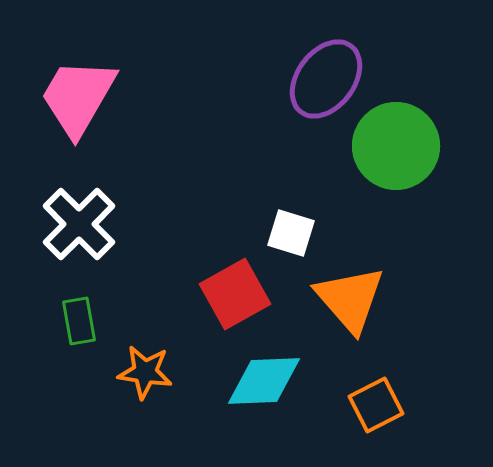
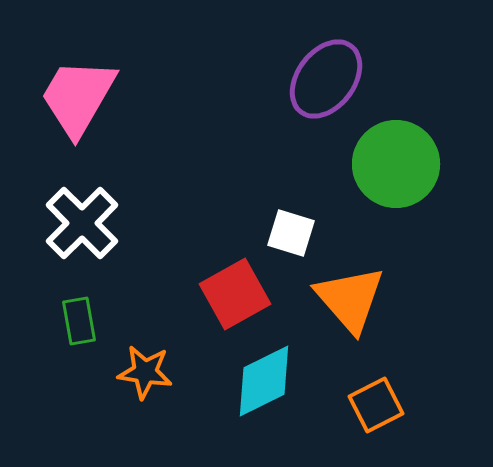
green circle: moved 18 px down
white cross: moved 3 px right, 1 px up
cyan diamond: rotated 24 degrees counterclockwise
